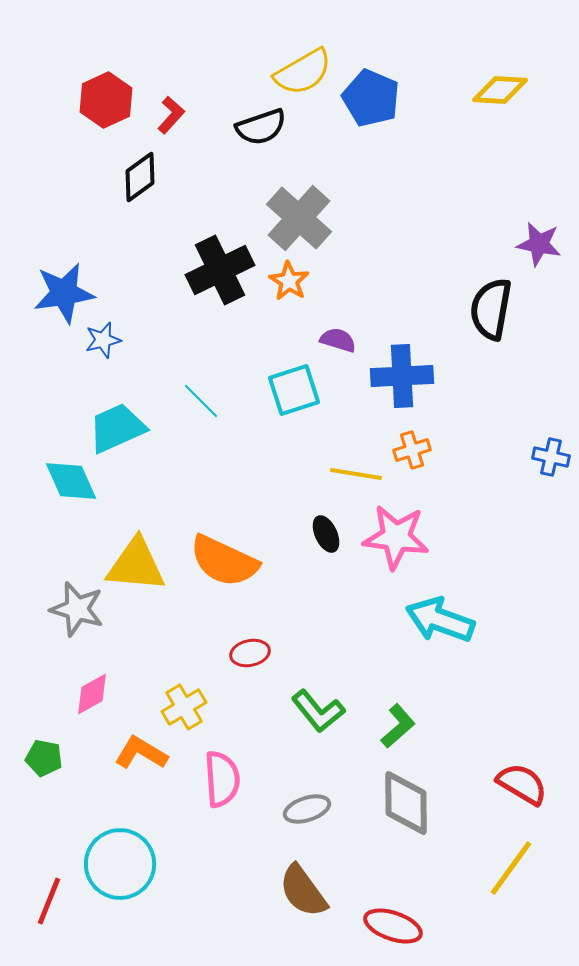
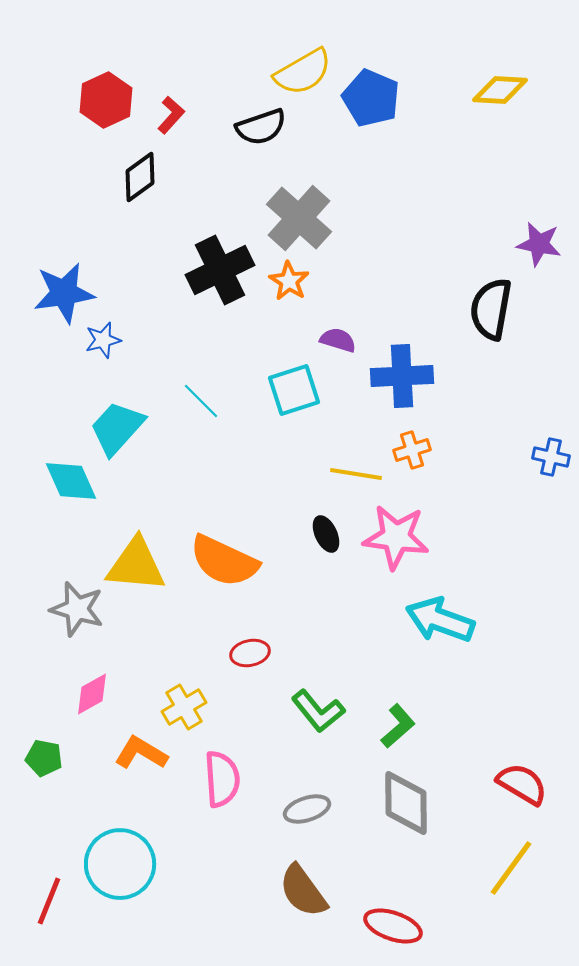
cyan trapezoid at (117, 428): rotated 24 degrees counterclockwise
